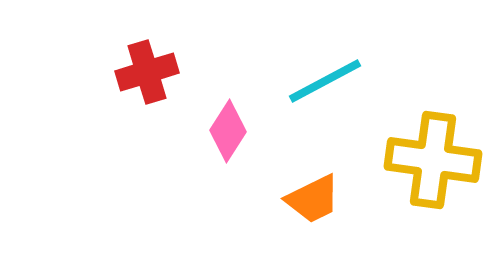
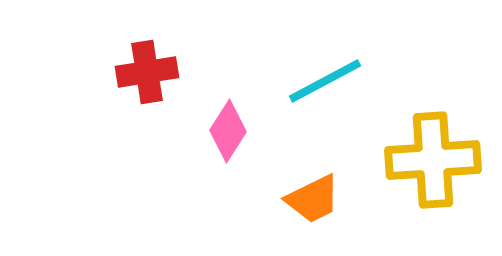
red cross: rotated 8 degrees clockwise
yellow cross: rotated 12 degrees counterclockwise
